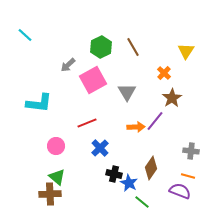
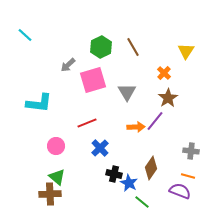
pink square: rotated 12 degrees clockwise
brown star: moved 4 px left
